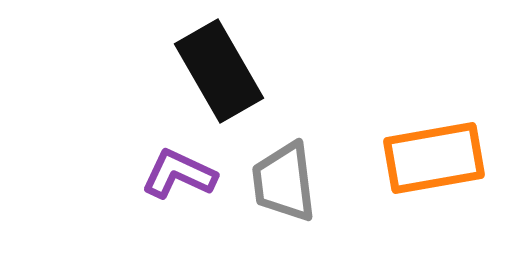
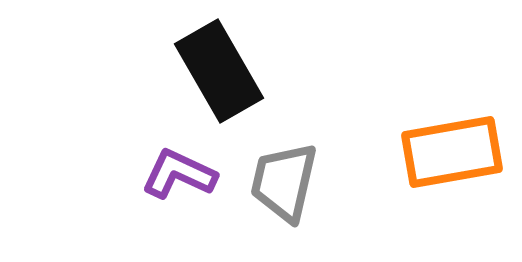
orange rectangle: moved 18 px right, 6 px up
gray trapezoid: rotated 20 degrees clockwise
